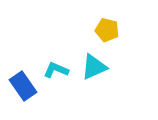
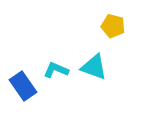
yellow pentagon: moved 6 px right, 4 px up
cyan triangle: rotated 44 degrees clockwise
